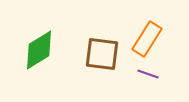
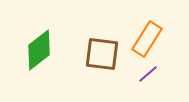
green diamond: rotated 6 degrees counterclockwise
purple line: rotated 60 degrees counterclockwise
